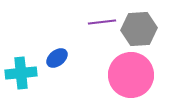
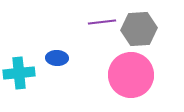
blue ellipse: rotated 40 degrees clockwise
cyan cross: moved 2 px left
